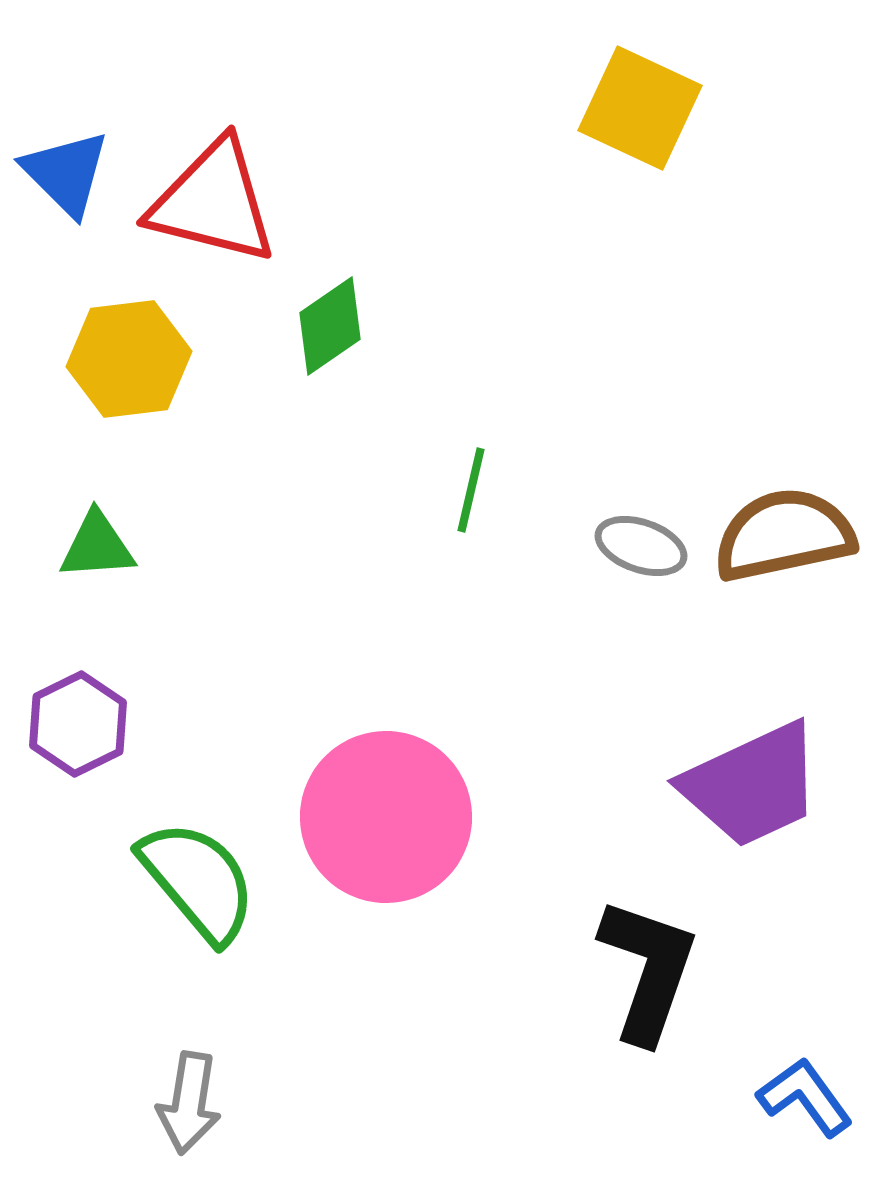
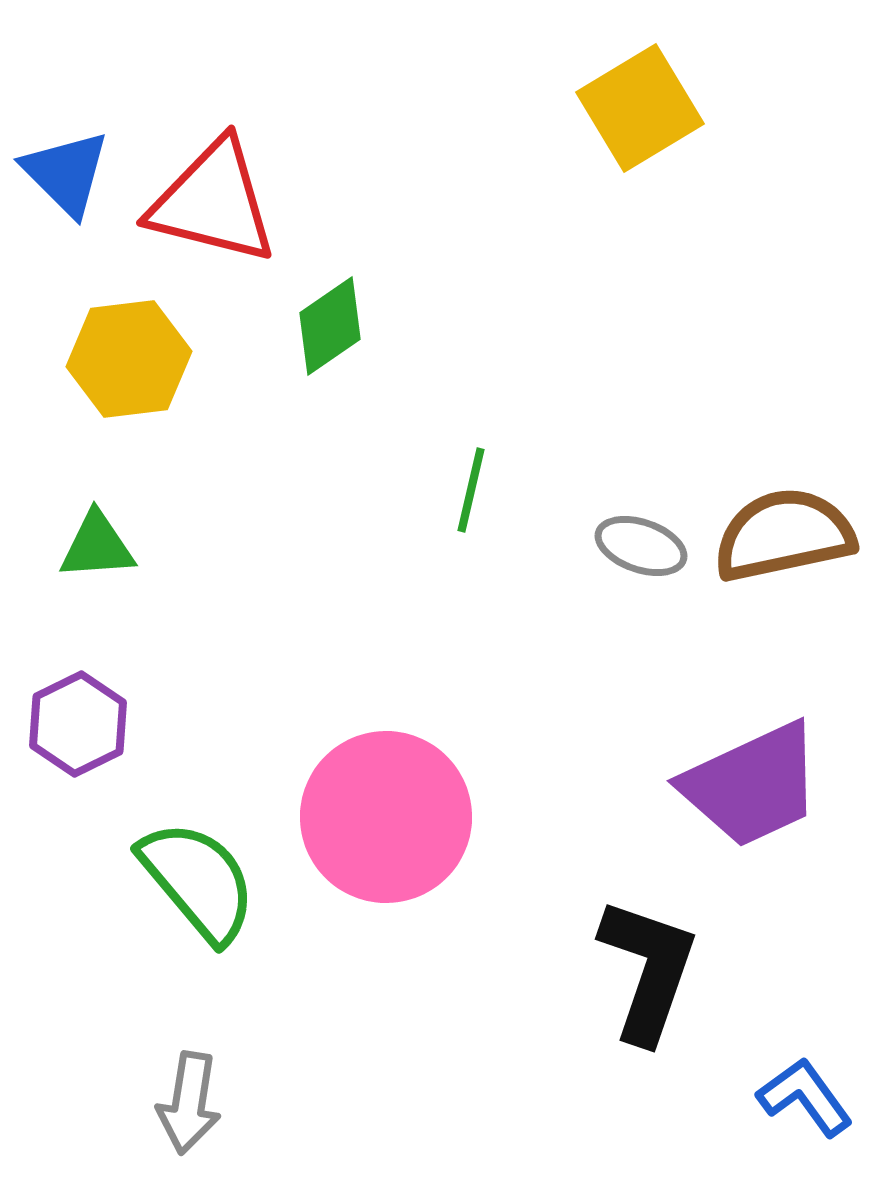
yellow square: rotated 34 degrees clockwise
